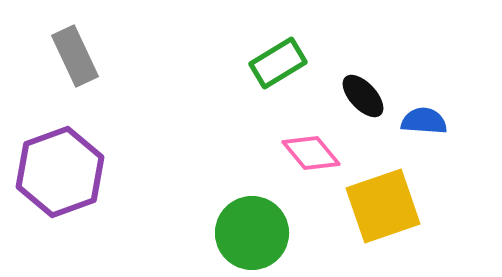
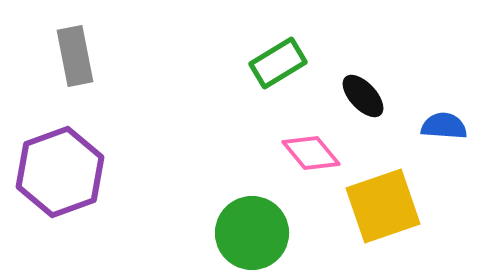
gray rectangle: rotated 14 degrees clockwise
blue semicircle: moved 20 px right, 5 px down
